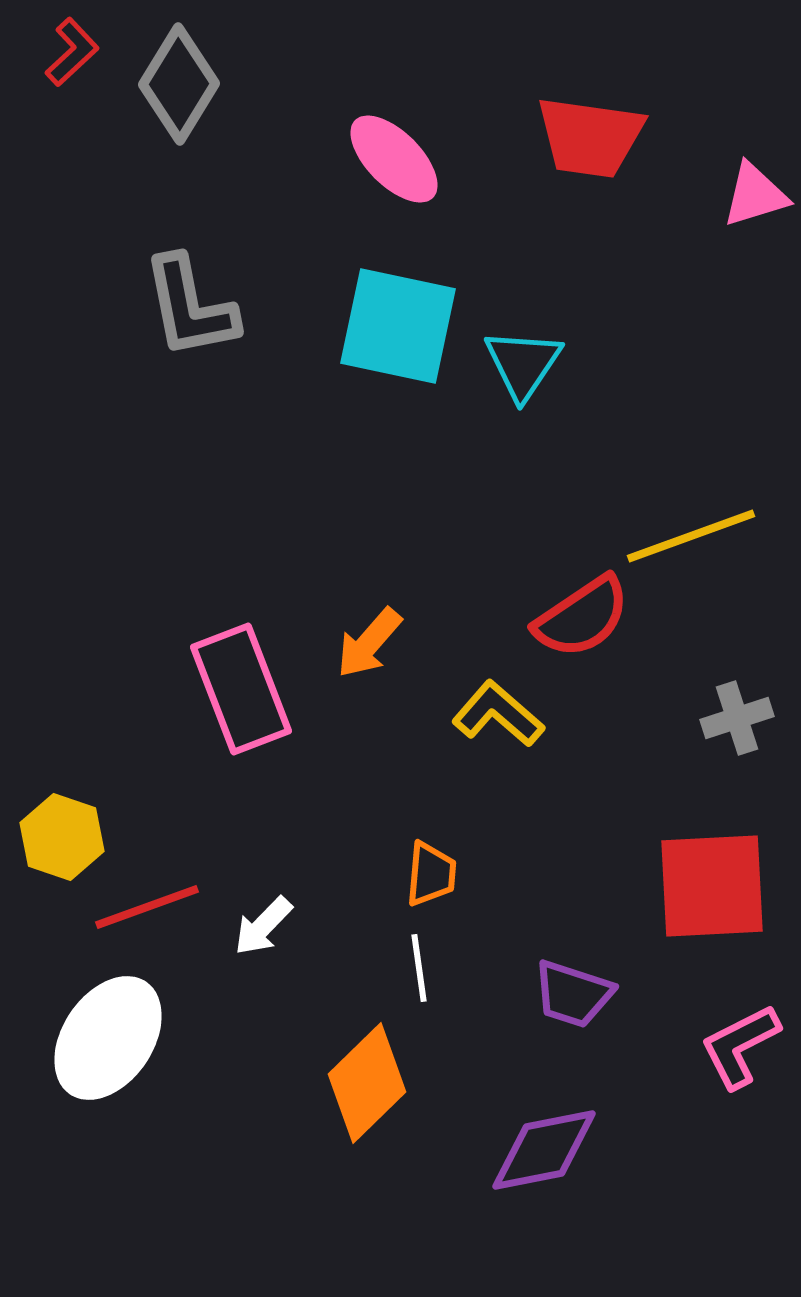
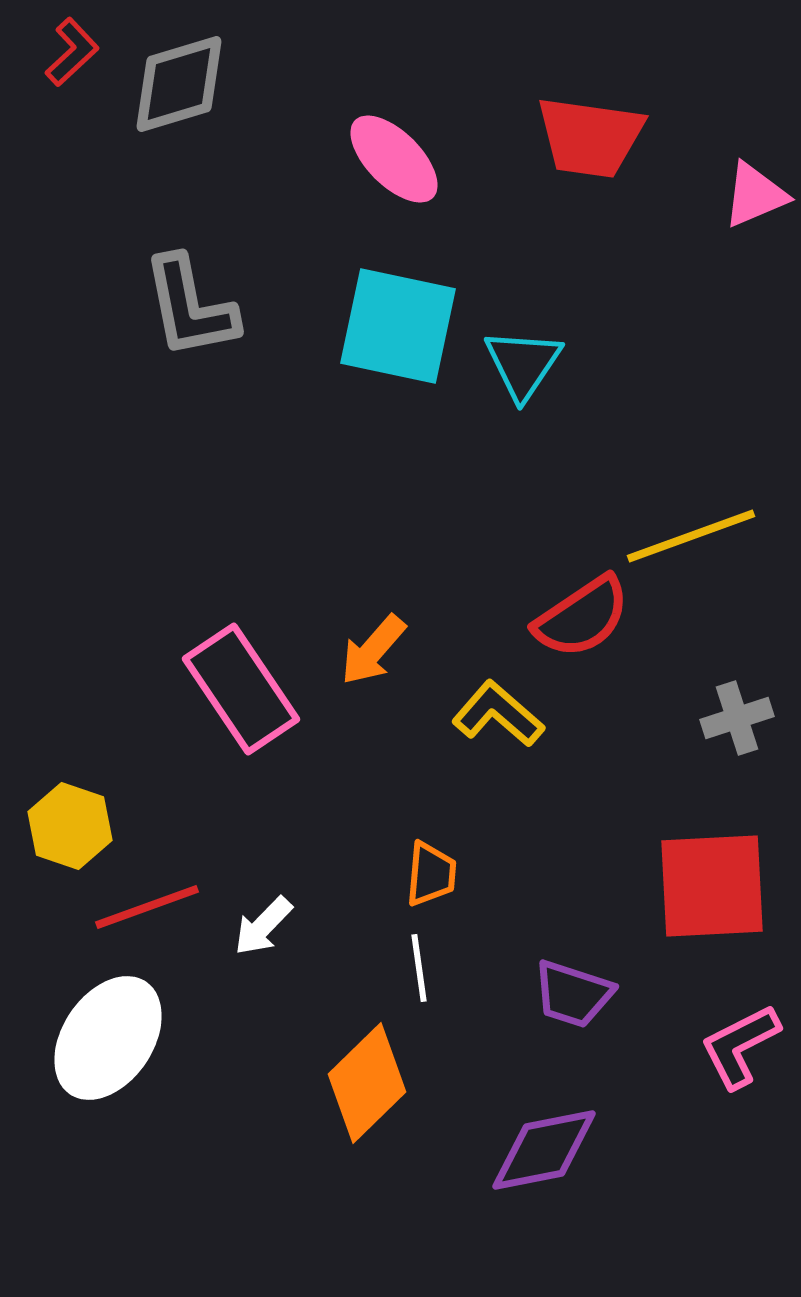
gray diamond: rotated 42 degrees clockwise
pink triangle: rotated 6 degrees counterclockwise
orange arrow: moved 4 px right, 7 px down
pink rectangle: rotated 13 degrees counterclockwise
yellow hexagon: moved 8 px right, 11 px up
